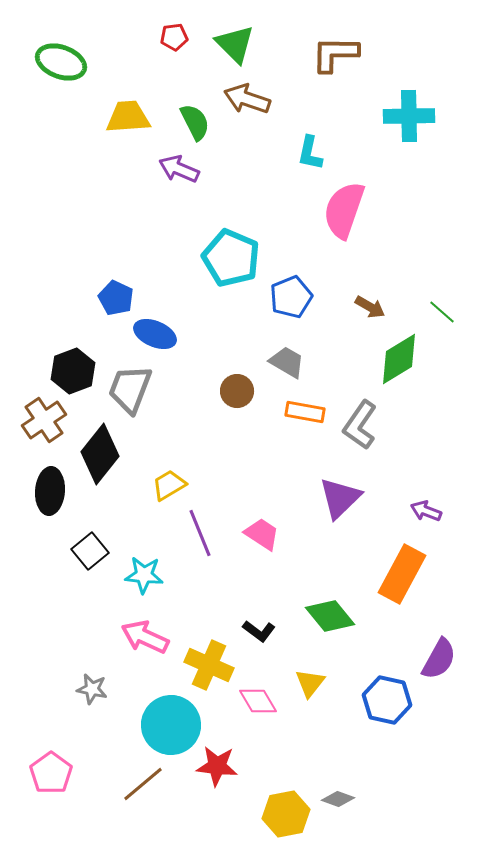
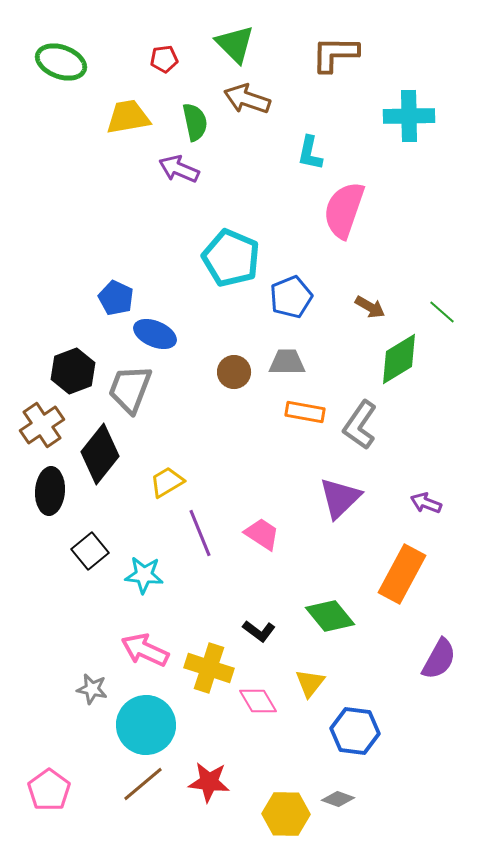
red pentagon at (174, 37): moved 10 px left, 22 px down
yellow trapezoid at (128, 117): rotated 6 degrees counterclockwise
green semicircle at (195, 122): rotated 15 degrees clockwise
gray trapezoid at (287, 362): rotated 30 degrees counterclockwise
brown circle at (237, 391): moved 3 px left, 19 px up
brown cross at (44, 420): moved 2 px left, 5 px down
yellow trapezoid at (169, 485): moved 2 px left, 3 px up
purple arrow at (426, 511): moved 8 px up
pink arrow at (145, 637): moved 13 px down
yellow cross at (209, 665): moved 3 px down; rotated 6 degrees counterclockwise
blue hexagon at (387, 700): moved 32 px left, 31 px down; rotated 6 degrees counterclockwise
cyan circle at (171, 725): moved 25 px left
red star at (217, 766): moved 8 px left, 16 px down
pink pentagon at (51, 773): moved 2 px left, 17 px down
yellow hexagon at (286, 814): rotated 12 degrees clockwise
